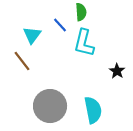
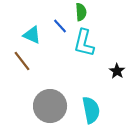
blue line: moved 1 px down
cyan triangle: rotated 42 degrees counterclockwise
cyan semicircle: moved 2 px left
